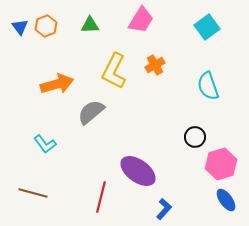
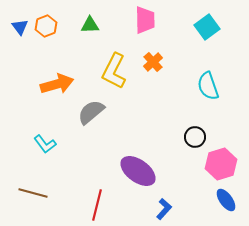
pink trapezoid: moved 4 px right; rotated 32 degrees counterclockwise
orange cross: moved 2 px left, 3 px up; rotated 12 degrees counterclockwise
red line: moved 4 px left, 8 px down
